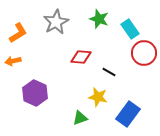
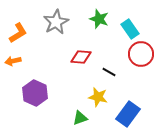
red circle: moved 3 px left, 1 px down
